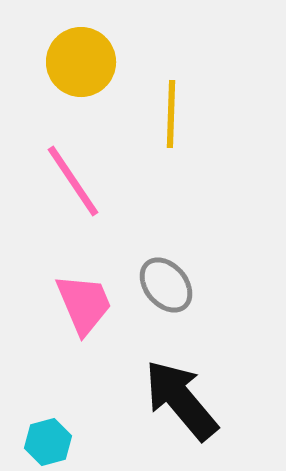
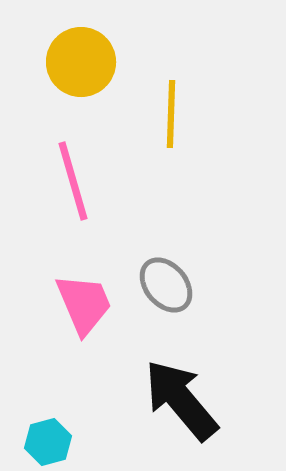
pink line: rotated 18 degrees clockwise
